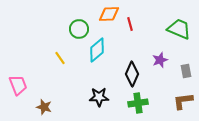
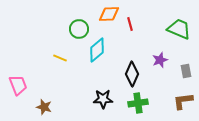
yellow line: rotated 32 degrees counterclockwise
black star: moved 4 px right, 2 px down
